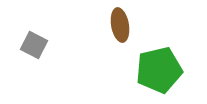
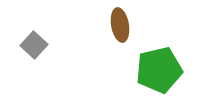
gray square: rotated 16 degrees clockwise
